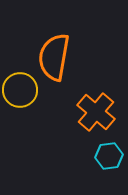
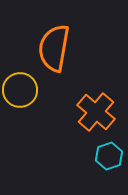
orange semicircle: moved 9 px up
cyan hexagon: rotated 12 degrees counterclockwise
